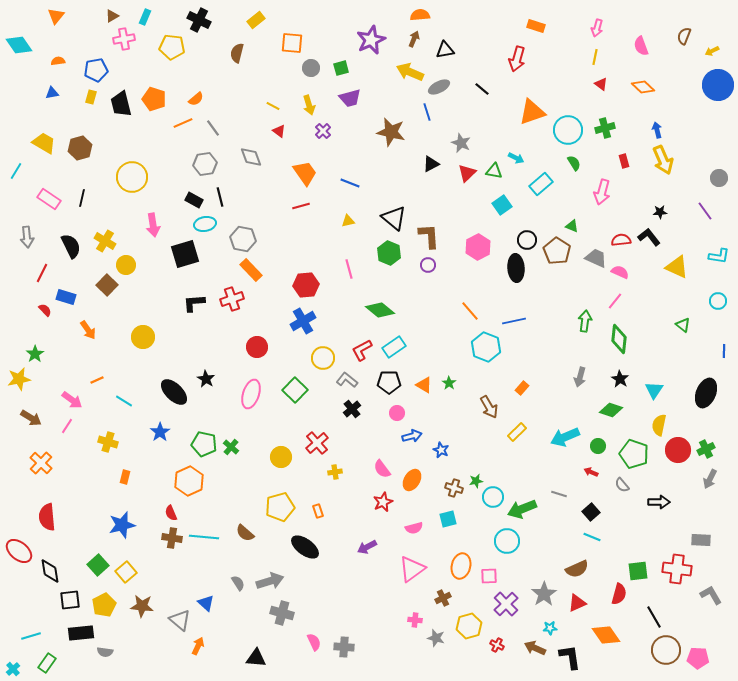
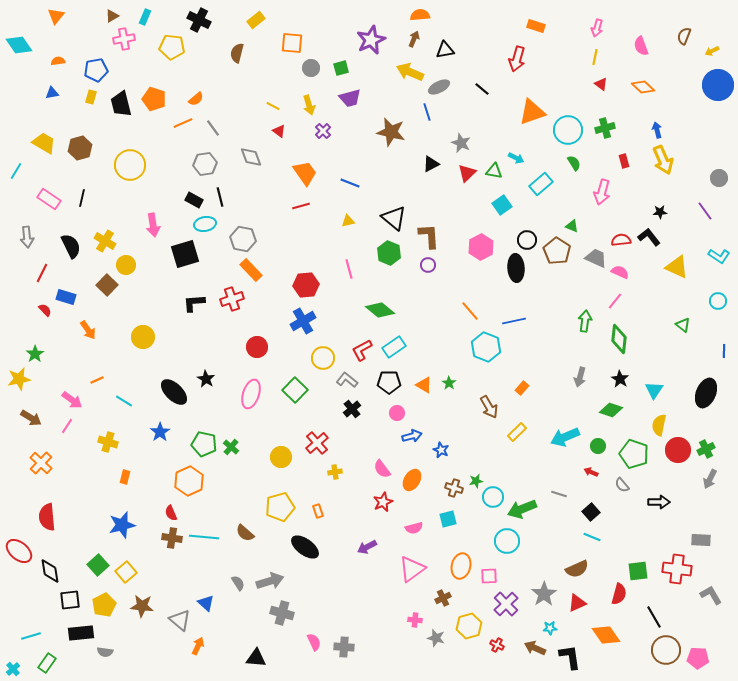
yellow circle at (132, 177): moved 2 px left, 12 px up
pink hexagon at (478, 247): moved 3 px right
cyan L-shape at (719, 256): rotated 25 degrees clockwise
